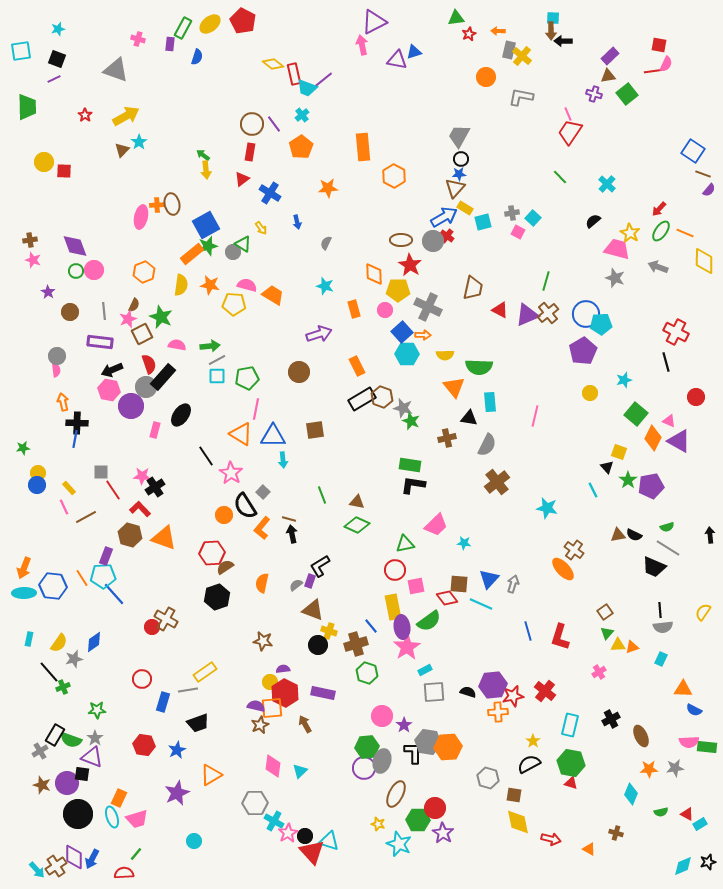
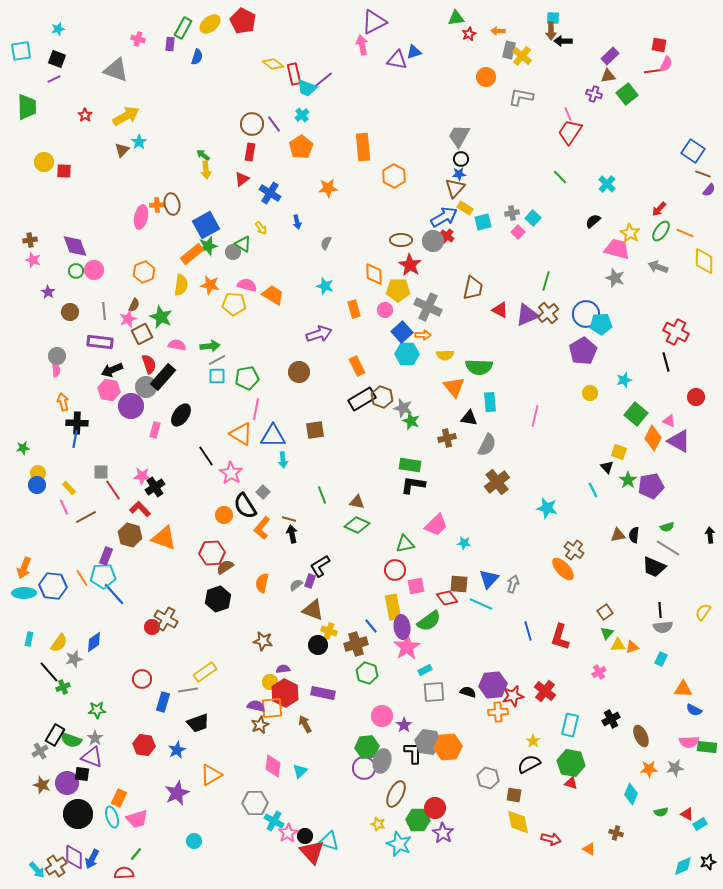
pink square at (518, 232): rotated 16 degrees clockwise
black semicircle at (634, 535): rotated 70 degrees clockwise
black hexagon at (217, 597): moved 1 px right, 2 px down
